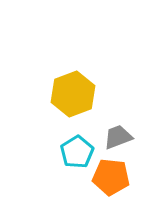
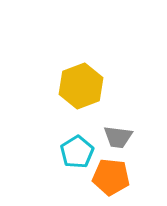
yellow hexagon: moved 8 px right, 8 px up
gray trapezoid: rotated 152 degrees counterclockwise
